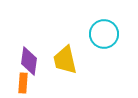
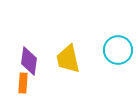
cyan circle: moved 14 px right, 16 px down
yellow trapezoid: moved 3 px right, 1 px up
